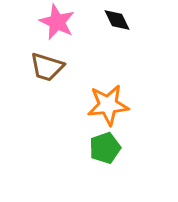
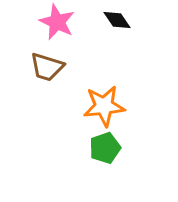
black diamond: rotated 8 degrees counterclockwise
orange star: moved 4 px left, 1 px down
